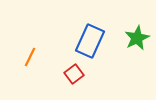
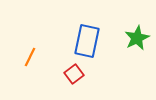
blue rectangle: moved 3 px left; rotated 12 degrees counterclockwise
